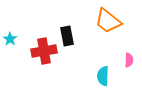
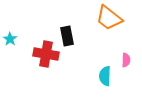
orange trapezoid: moved 1 px right, 3 px up
red cross: moved 2 px right, 3 px down; rotated 20 degrees clockwise
pink semicircle: moved 3 px left
cyan semicircle: moved 2 px right
